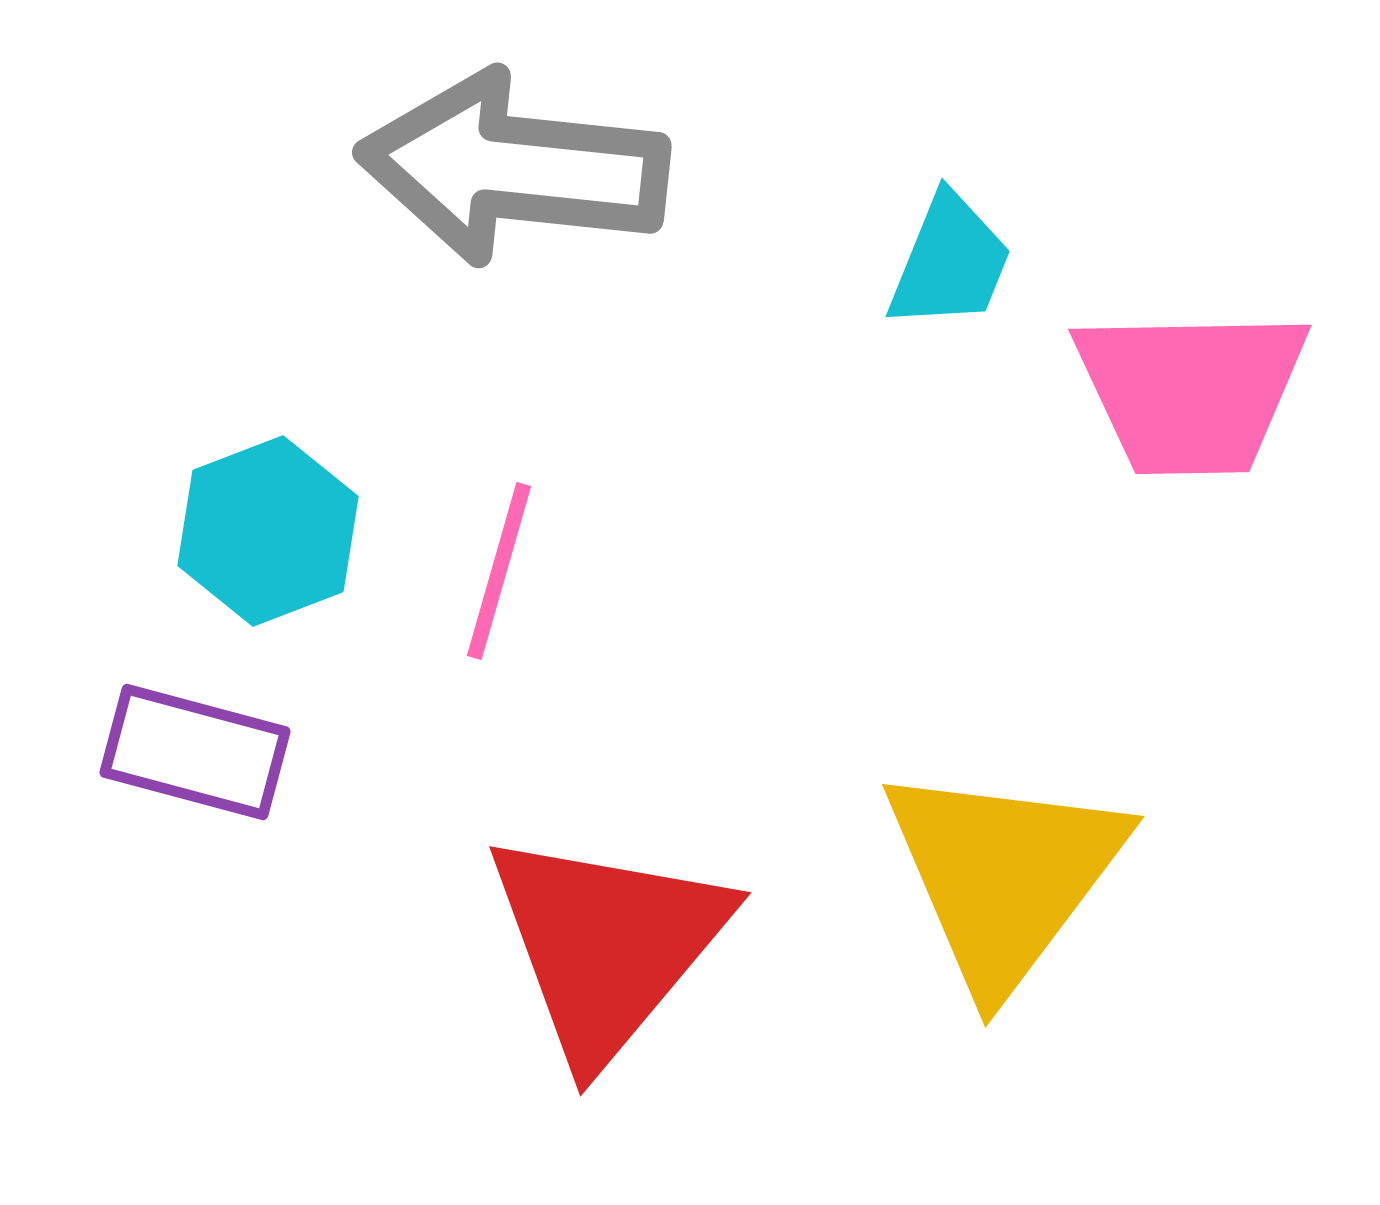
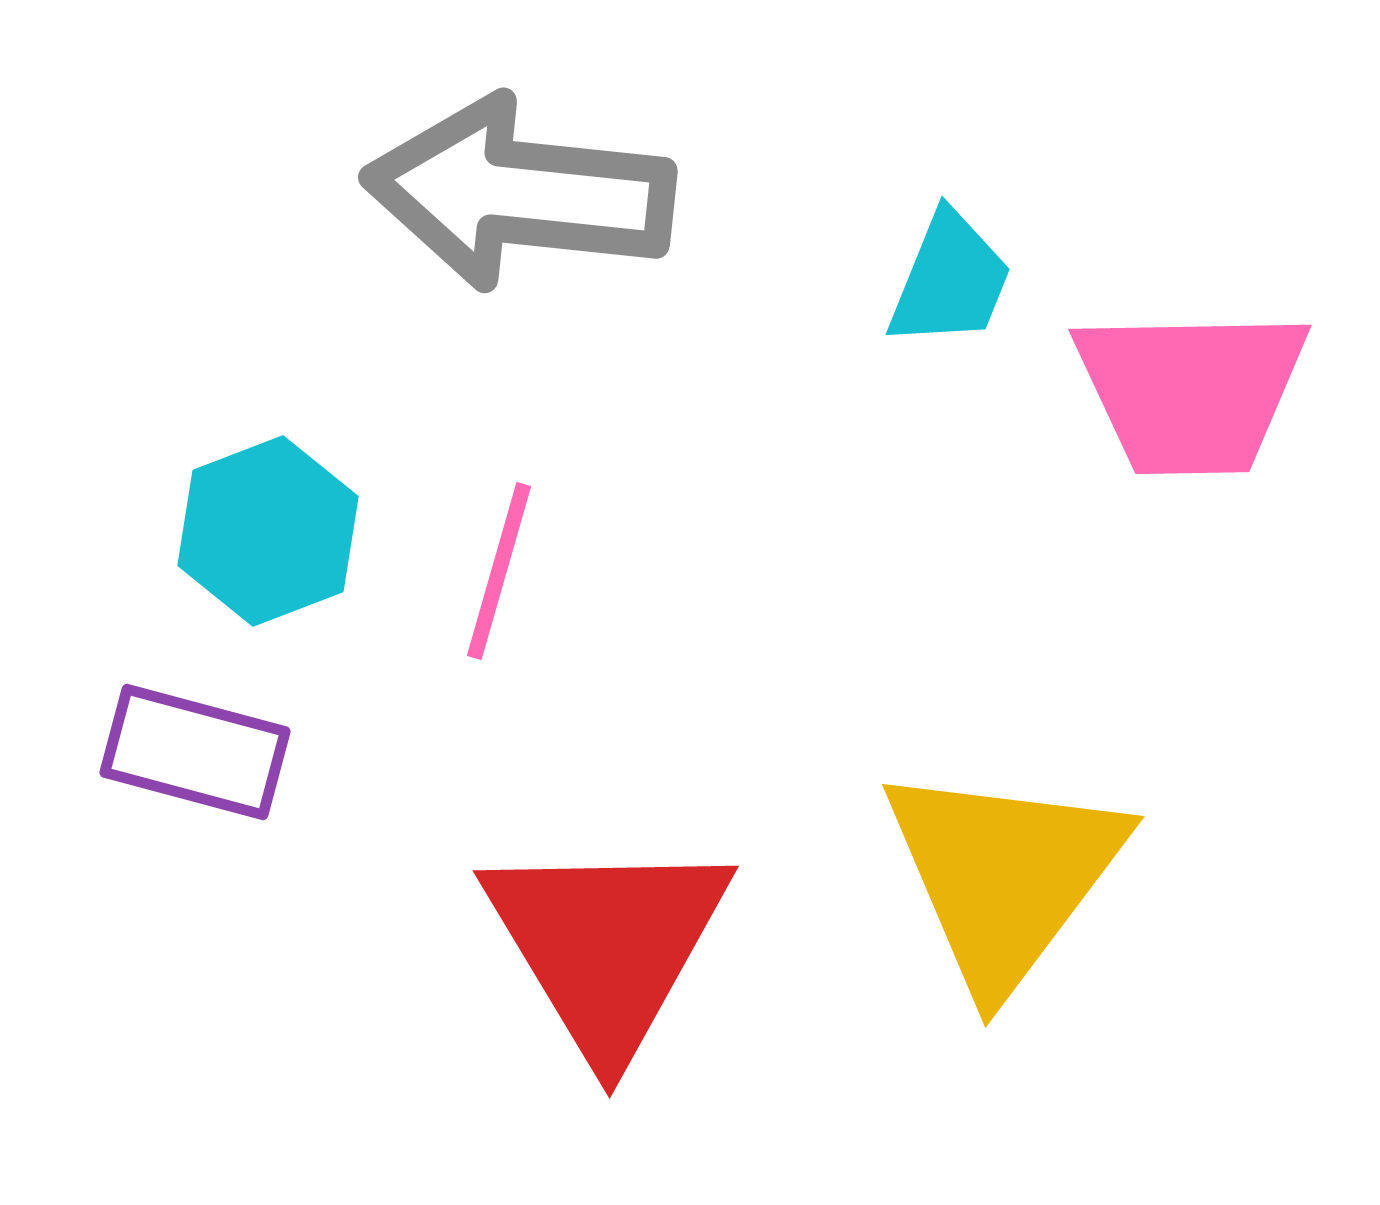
gray arrow: moved 6 px right, 25 px down
cyan trapezoid: moved 18 px down
red triangle: rotated 11 degrees counterclockwise
